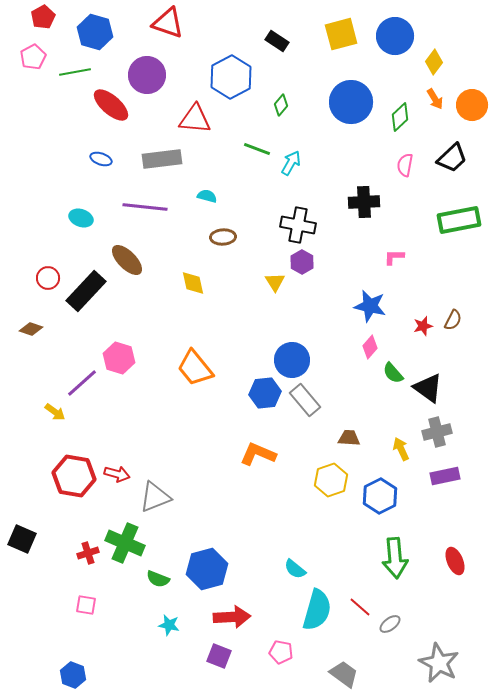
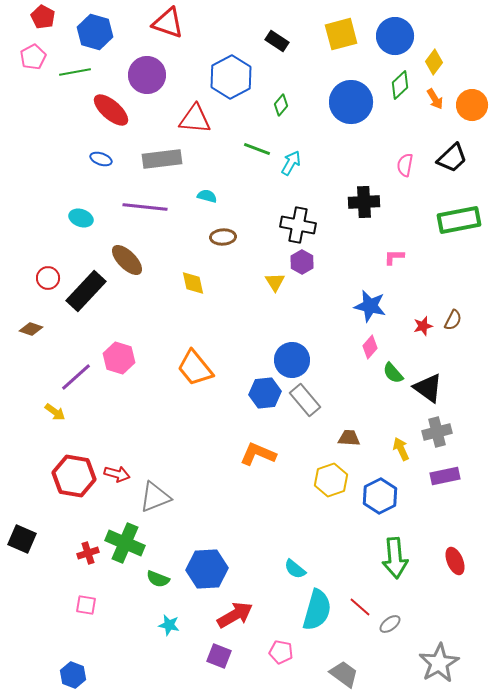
red pentagon at (43, 17): rotated 15 degrees counterclockwise
red ellipse at (111, 105): moved 5 px down
green diamond at (400, 117): moved 32 px up
purple line at (82, 383): moved 6 px left, 6 px up
blue hexagon at (207, 569): rotated 12 degrees clockwise
red arrow at (232, 617): moved 3 px right, 2 px up; rotated 27 degrees counterclockwise
gray star at (439, 663): rotated 15 degrees clockwise
